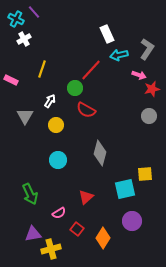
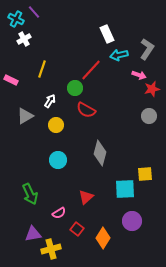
gray triangle: rotated 30 degrees clockwise
cyan square: rotated 10 degrees clockwise
